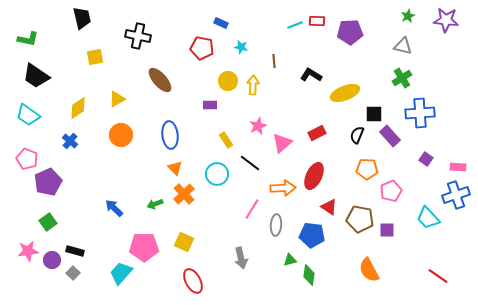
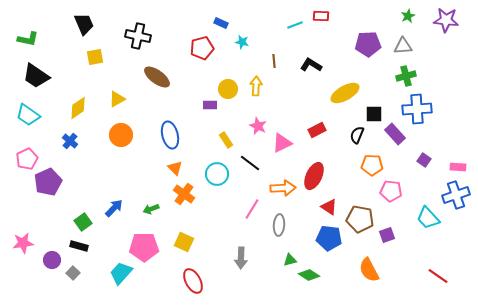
black trapezoid at (82, 18): moved 2 px right, 6 px down; rotated 10 degrees counterclockwise
red rectangle at (317, 21): moved 4 px right, 5 px up
purple pentagon at (350, 32): moved 18 px right, 12 px down
gray triangle at (403, 46): rotated 18 degrees counterclockwise
cyan star at (241, 47): moved 1 px right, 5 px up
red pentagon at (202, 48): rotated 25 degrees counterclockwise
black L-shape at (311, 75): moved 10 px up
green cross at (402, 78): moved 4 px right, 2 px up; rotated 18 degrees clockwise
brown ellipse at (160, 80): moved 3 px left, 3 px up; rotated 12 degrees counterclockwise
yellow circle at (228, 81): moved 8 px down
yellow arrow at (253, 85): moved 3 px right, 1 px down
yellow ellipse at (345, 93): rotated 8 degrees counterclockwise
blue cross at (420, 113): moved 3 px left, 4 px up
pink star at (258, 126): rotated 24 degrees counterclockwise
red rectangle at (317, 133): moved 3 px up
blue ellipse at (170, 135): rotated 8 degrees counterclockwise
purple rectangle at (390, 136): moved 5 px right, 2 px up
pink triangle at (282, 143): rotated 15 degrees clockwise
pink pentagon at (27, 159): rotated 25 degrees clockwise
purple square at (426, 159): moved 2 px left, 1 px down
orange pentagon at (367, 169): moved 5 px right, 4 px up
pink pentagon at (391, 191): rotated 30 degrees clockwise
orange cross at (184, 194): rotated 10 degrees counterclockwise
green arrow at (155, 204): moved 4 px left, 5 px down
blue arrow at (114, 208): rotated 90 degrees clockwise
green square at (48, 222): moved 35 px right
gray ellipse at (276, 225): moved 3 px right
purple square at (387, 230): moved 5 px down; rotated 21 degrees counterclockwise
blue pentagon at (312, 235): moved 17 px right, 3 px down
pink star at (28, 251): moved 5 px left, 8 px up
black rectangle at (75, 251): moved 4 px right, 5 px up
gray arrow at (241, 258): rotated 15 degrees clockwise
green diamond at (309, 275): rotated 65 degrees counterclockwise
